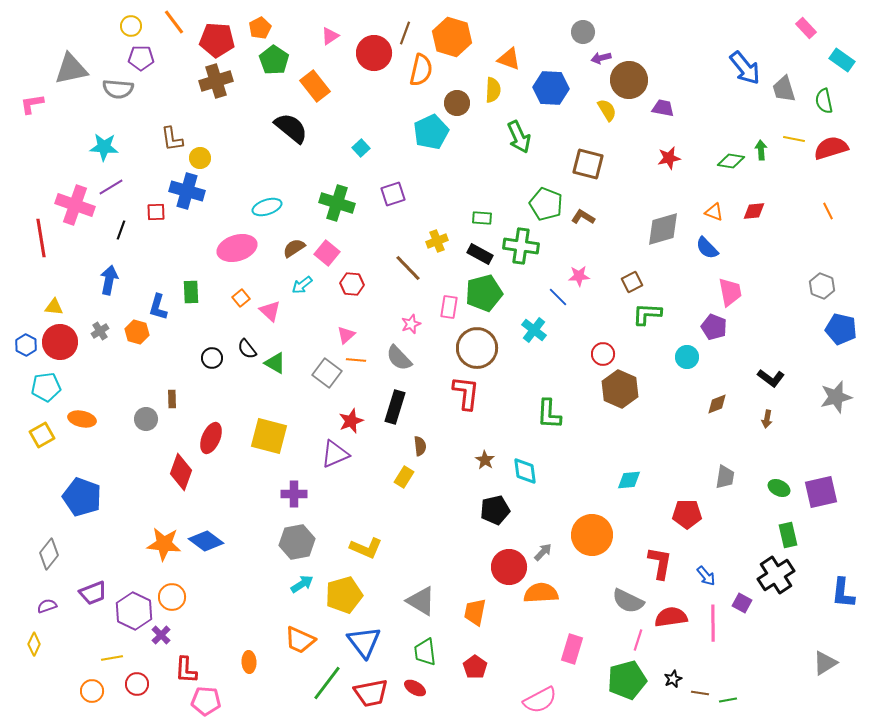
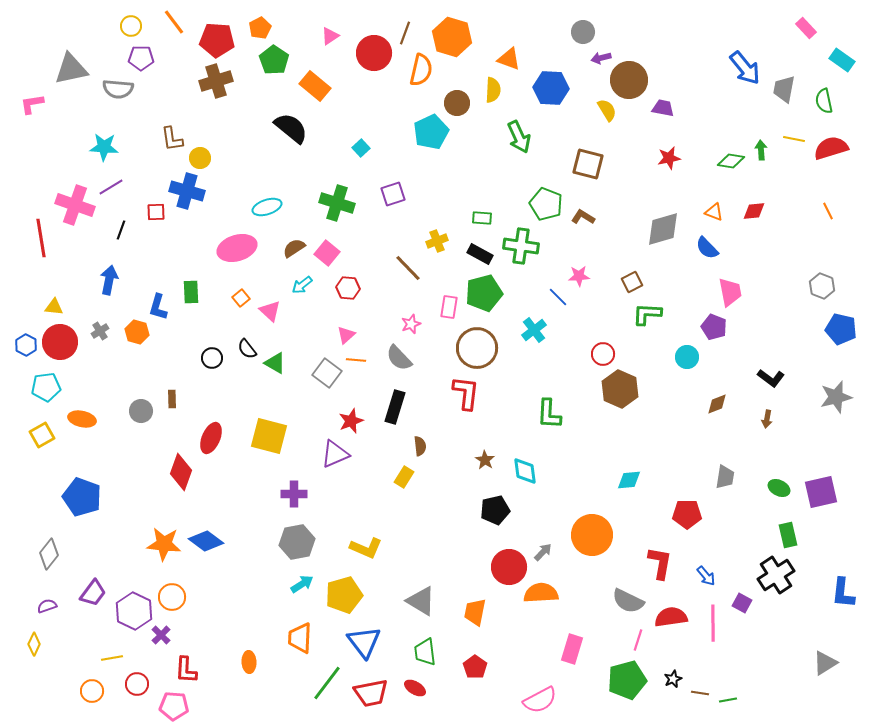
orange rectangle at (315, 86): rotated 12 degrees counterclockwise
gray trapezoid at (784, 89): rotated 28 degrees clockwise
red hexagon at (352, 284): moved 4 px left, 4 px down
cyan cross at (534, 330): rotated 15 degrees clockwise
gray circle at (146, 419): moved 5 px left, 8 px up
purple trapezoid at (93, 593): rotated 32 degrees counterclockwise
orange trapezoid at (300, 640): moved 2 px up; rotated 68 degrees clockwise
pink pentagon at (206, 701): moved 32 px left, 5 px down
